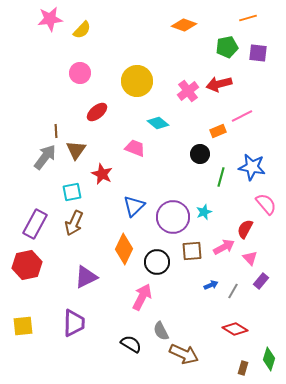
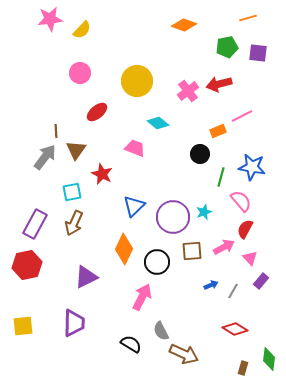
pink semicircle at (266, 204): moved 25 px left, 3 px up
green diamond at (269, 359): rotated 10 degrees counterclockwise
